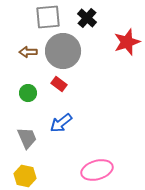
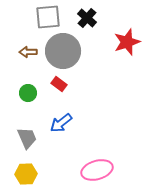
yellow hexagon: moved 1 px right, 2 px up; rotated 15 degrees counterclockwise
